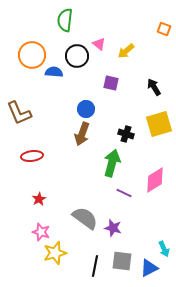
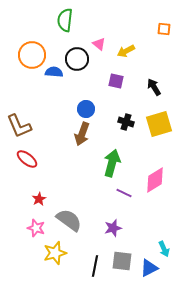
orange square: rotated 16 degrees counterclockwise
yellow arrow: rotated 12 degrees clockwise
black circle: moved 3 px down
purple square: moved 5 px right, 2 px up
brown L-shape: moved 13 px down
black cross: moved 12 px up
red ellipse: moved 5 px left, 3 px down; rotated 45 degrees clockwise
gray semicircle: moved 16 px left, 2 px down
purple star: rotated 30 degrees counterclockwise
pink star: moved 5 px left, 4 px up
